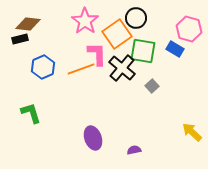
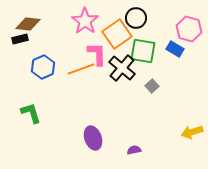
yellow arrow: rotated 60 degrees counterclockwise
